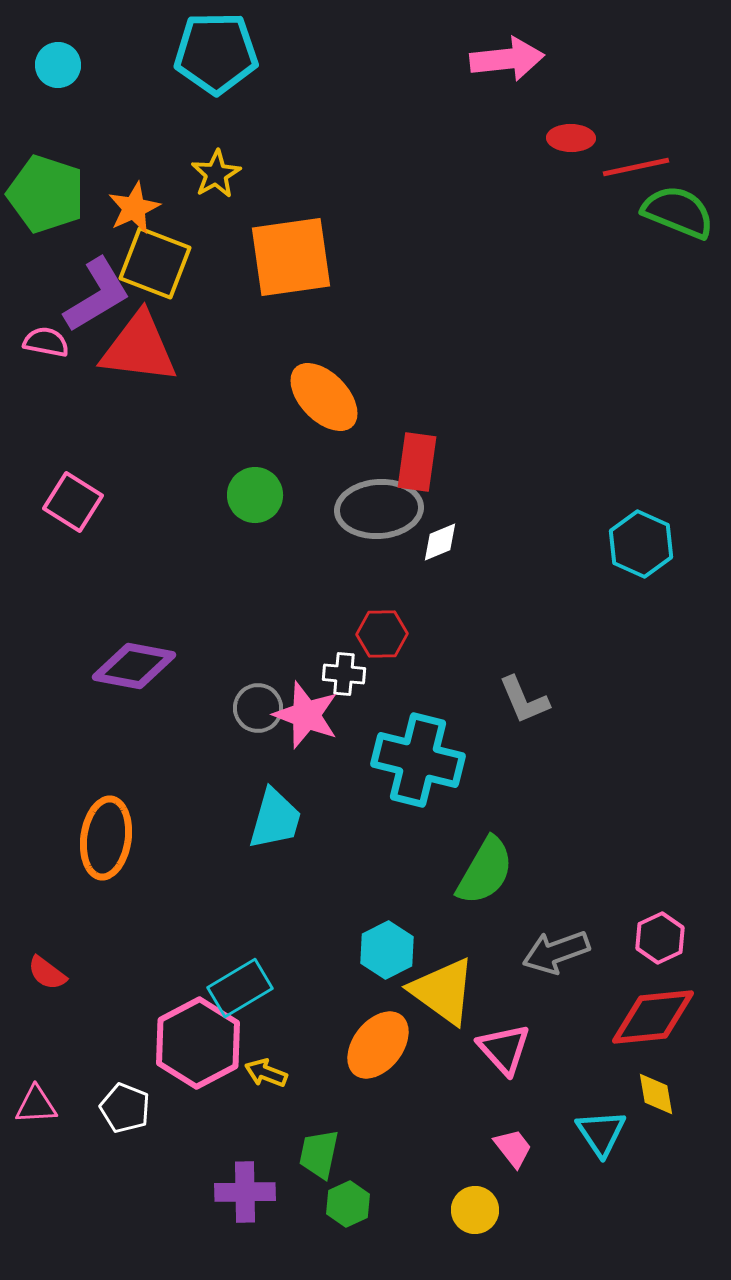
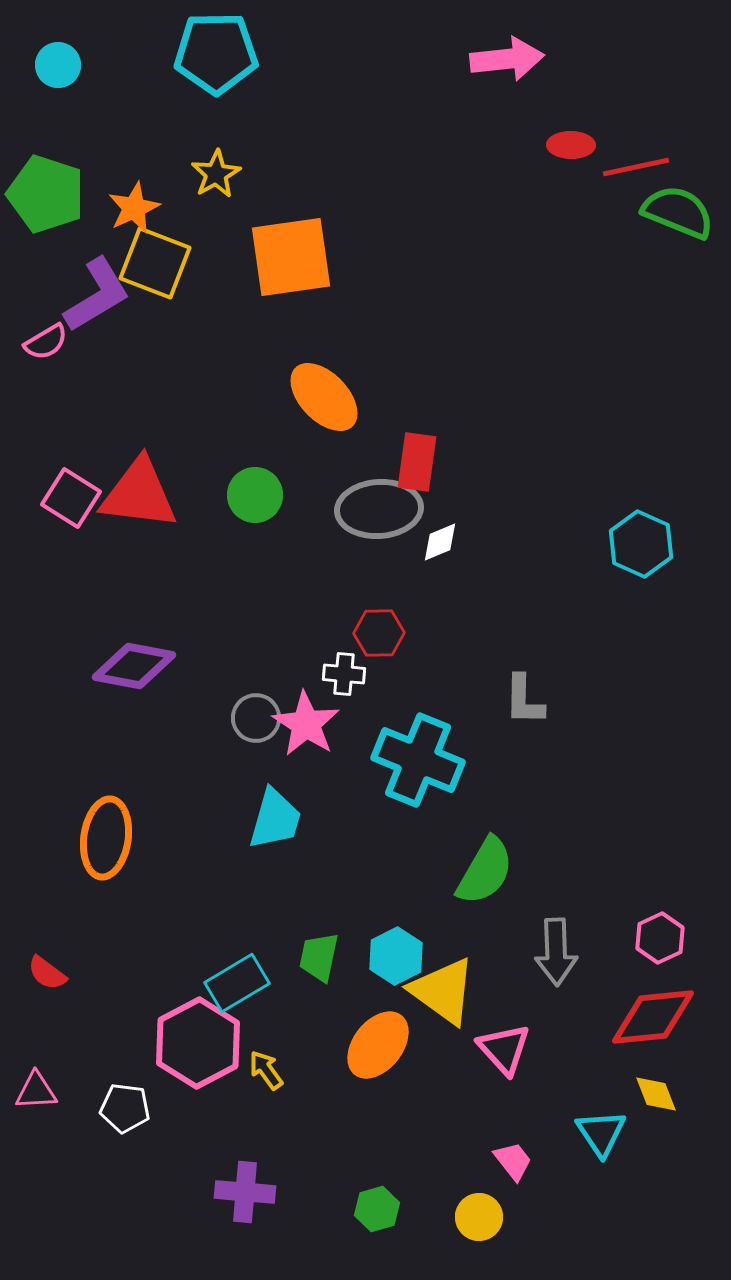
red ellipse at (571, 138): moved 7 px down
pink semicircle at (46, 342): rotated 138 degrees clockwise
red triangle at (139, 348): moved 146 px down
pink square at (73, 502): moved 2 px left, 4 px up
red hexagon at (382, 634): moved 3 px left, 1 px up
gray L-shape at (524, 700): rotated 24 degrees clockwise
gray circle at (258, 708): moved 2 px left, 10 px down
pink star at (306, 715): moved 9 px down; rotated 12 degrees clockwise
cyan cross at (418, 760): rotated 8 degrees clockwise
cyan hexagon at (387, 950): moved 9 px right, 6 px down
gray arrow at (556, 952): rotated 72 degrees counterclockwise
cyan rectangle at (240, 988): moved 3 px left, 5 px up
yellow arrow at (266, 1073): moved 3 px up; rotated 33 degrees clockwise
yellow diamond at (656, 1094): rotated 12 degrees counterclockwise
pink triangle at (36, 1105): moved 14 px up
white pentagon at (125, 1108): rotated 15 degrees counterclockwise
pink trapezoid at (513, 1148): moved 13 px down
green trapezoid at (319, 1154): moved 197 px up
purple cross at (245, 1192): rotated 6 degrees clockwise
green hexagon at (348, 1204): moved 29 px right, 5 px down; rotated 9 degrees clockwise
yellow circle at (475, 1210): moved 4 px right, 7 px down
